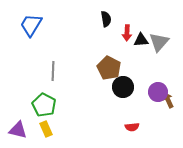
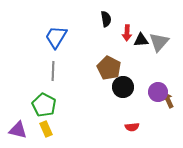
blue trapezoid: moved 25 px right, 12 px down
